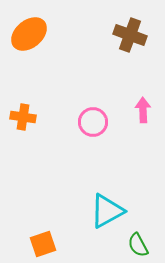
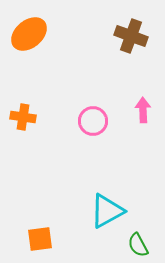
brown cross: moved 1 px right, 1 px down
pink circle: moved 1 px up
orange square: moved 3 px left, 5 px up; rotated 12 degrees clockwise
